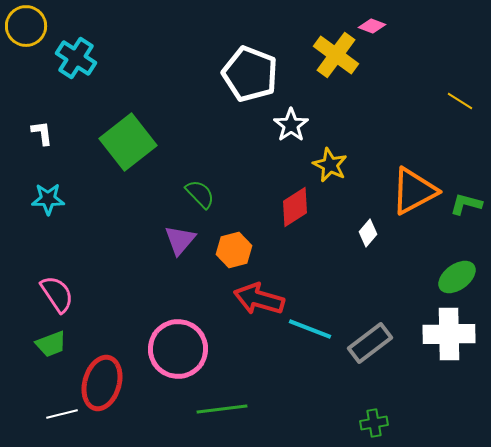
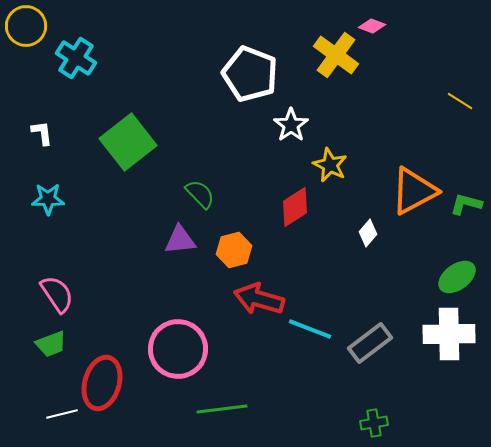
purple triangle: rotated 44 degrees clockwise
